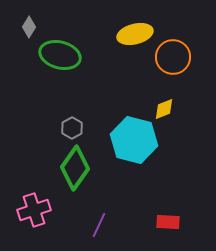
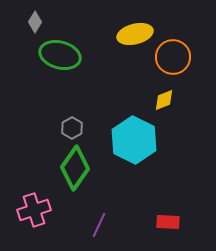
gray diamond: moved 6 px right, 5 px up
yellow diamond: moved 9 px up
cyan hexagon: rotated 12 degrees clockwise
